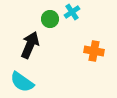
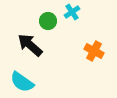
green circle: moved 2 px left, 2 px down
black arrow: rotated 72 degrees counterclockwise
orange cross: rotated 18 degrees clockwise
